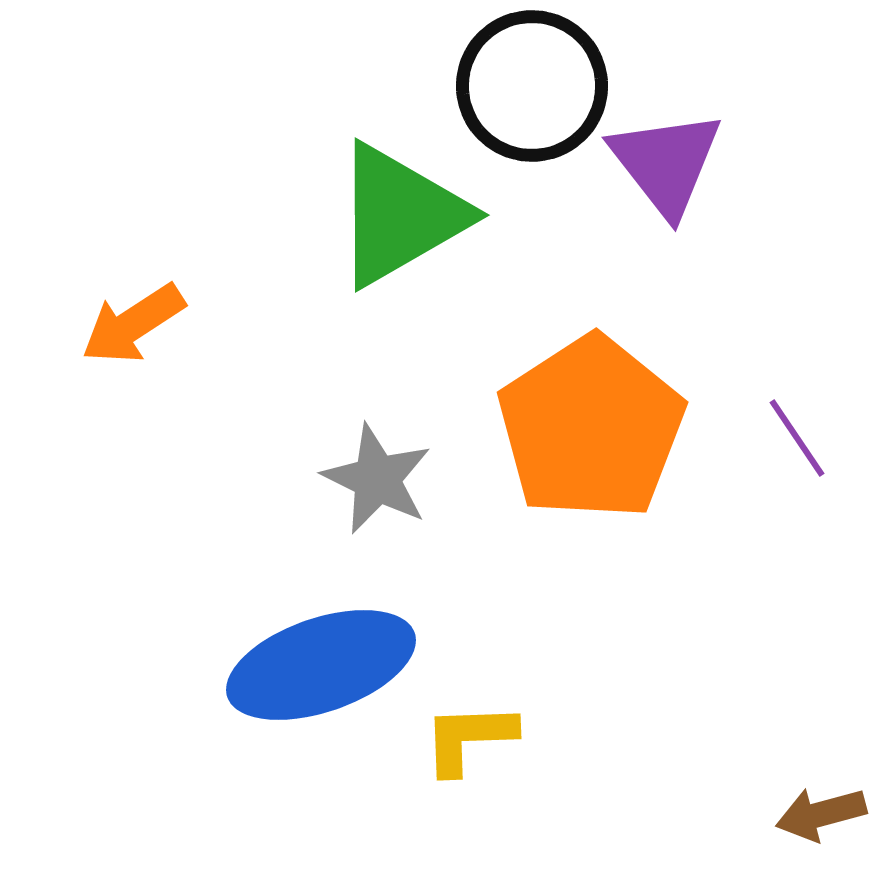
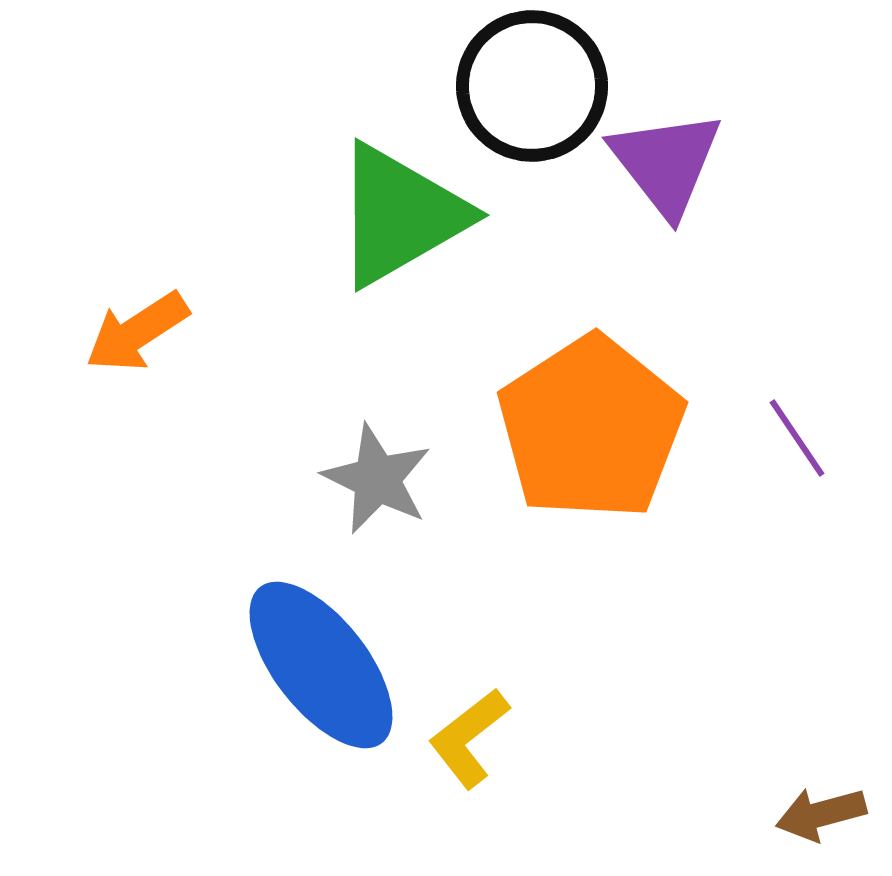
orange arrow: moved 4 px right, 8 px down
blue ellipse: rotated 71 degrees clockwise
yellow L-shape: rotated 36 degrees counterclockwise
